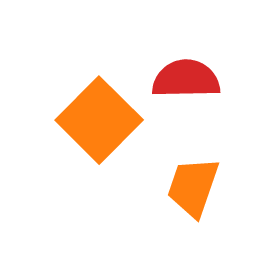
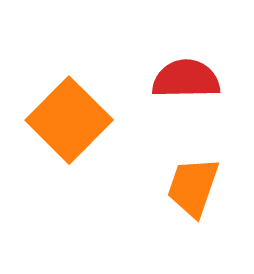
orange square: moved 30 px left
